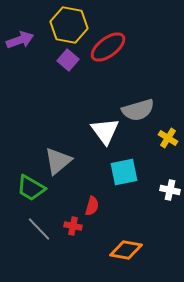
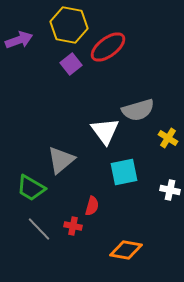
purple arrow: moved 1 px left
purple square: moved 3 px right, 4 px down; rotated 10 degrees clockwise
gray triangle: moved 3 px right, 1 px up
